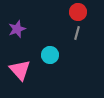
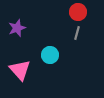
purple star: moved 1 px up
